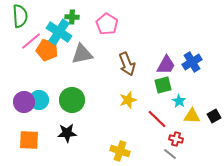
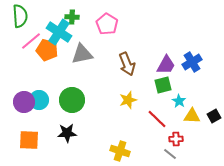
red cross: rotated 16 degrees counterclockwise
